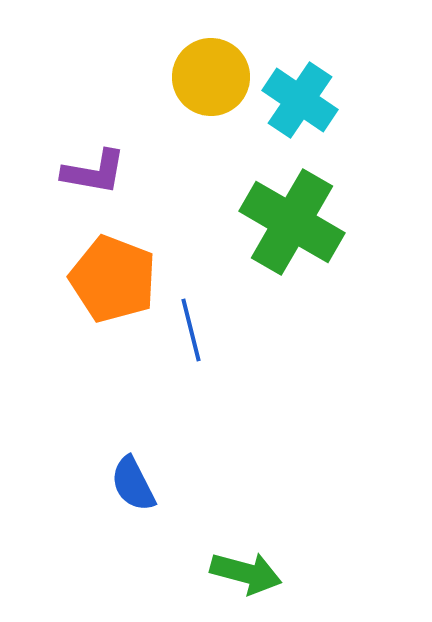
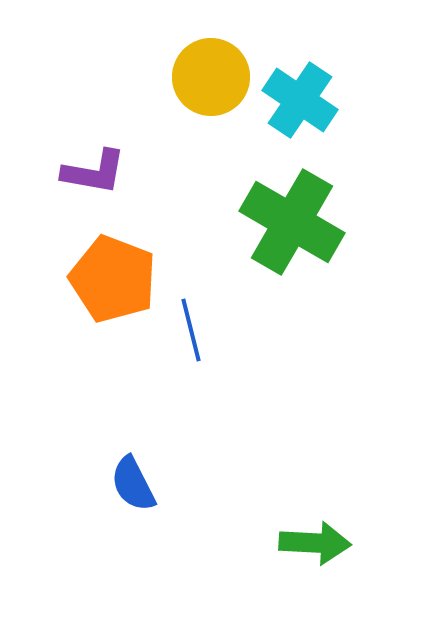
green arrow: moved 69 px right, 30 px up; rotated 12 degrees counterclockwise
